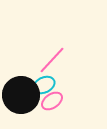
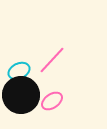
cyan ellipse: moved 25 px left, 14 px up
